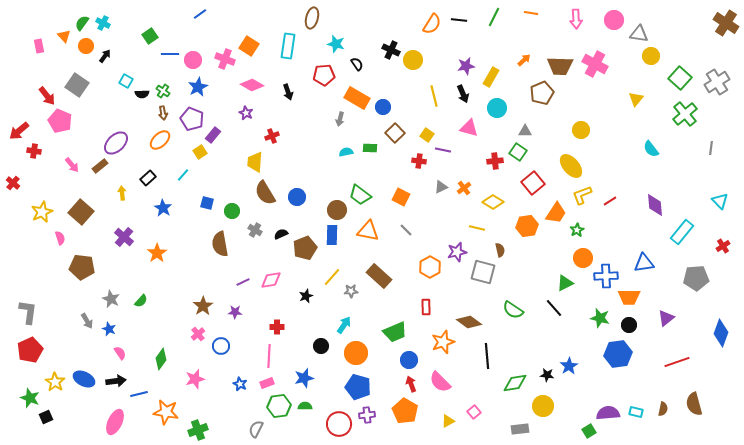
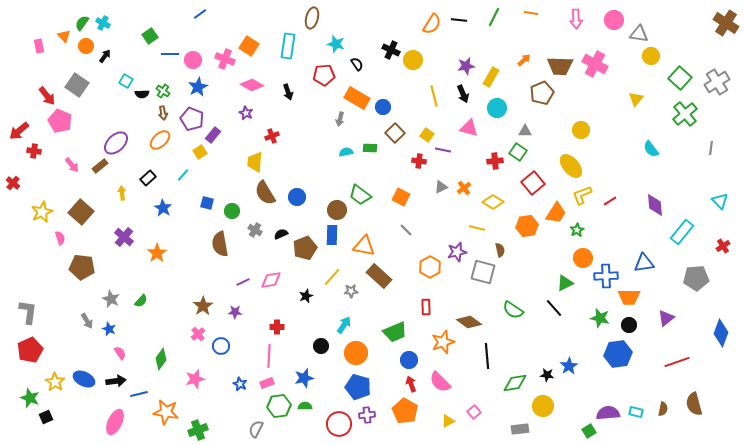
orange triangle at (368, 231): moved 4 px left, 15 px down
